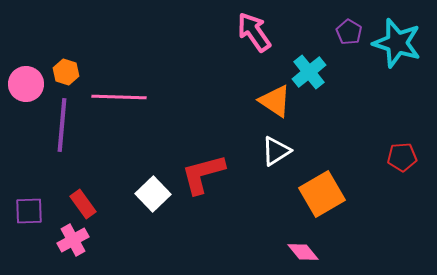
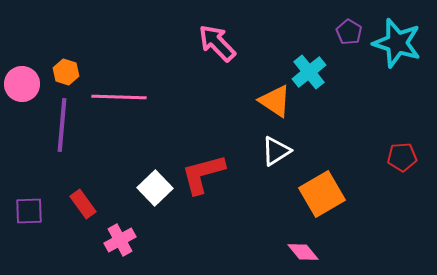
pink arrow: moved 37 px left, 11 px down; rotated 9 degrees counterclockwise
pink circle: moved 4 px left
white square: moved 2 px right, 6 px up
pink cross: moved 47 px right
